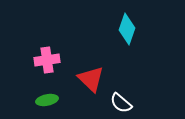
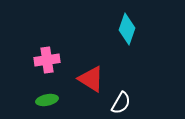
red triangle: rotated 12 degrees counterclockwise
white semicircle: rotated 100 degrees counterclockwise
